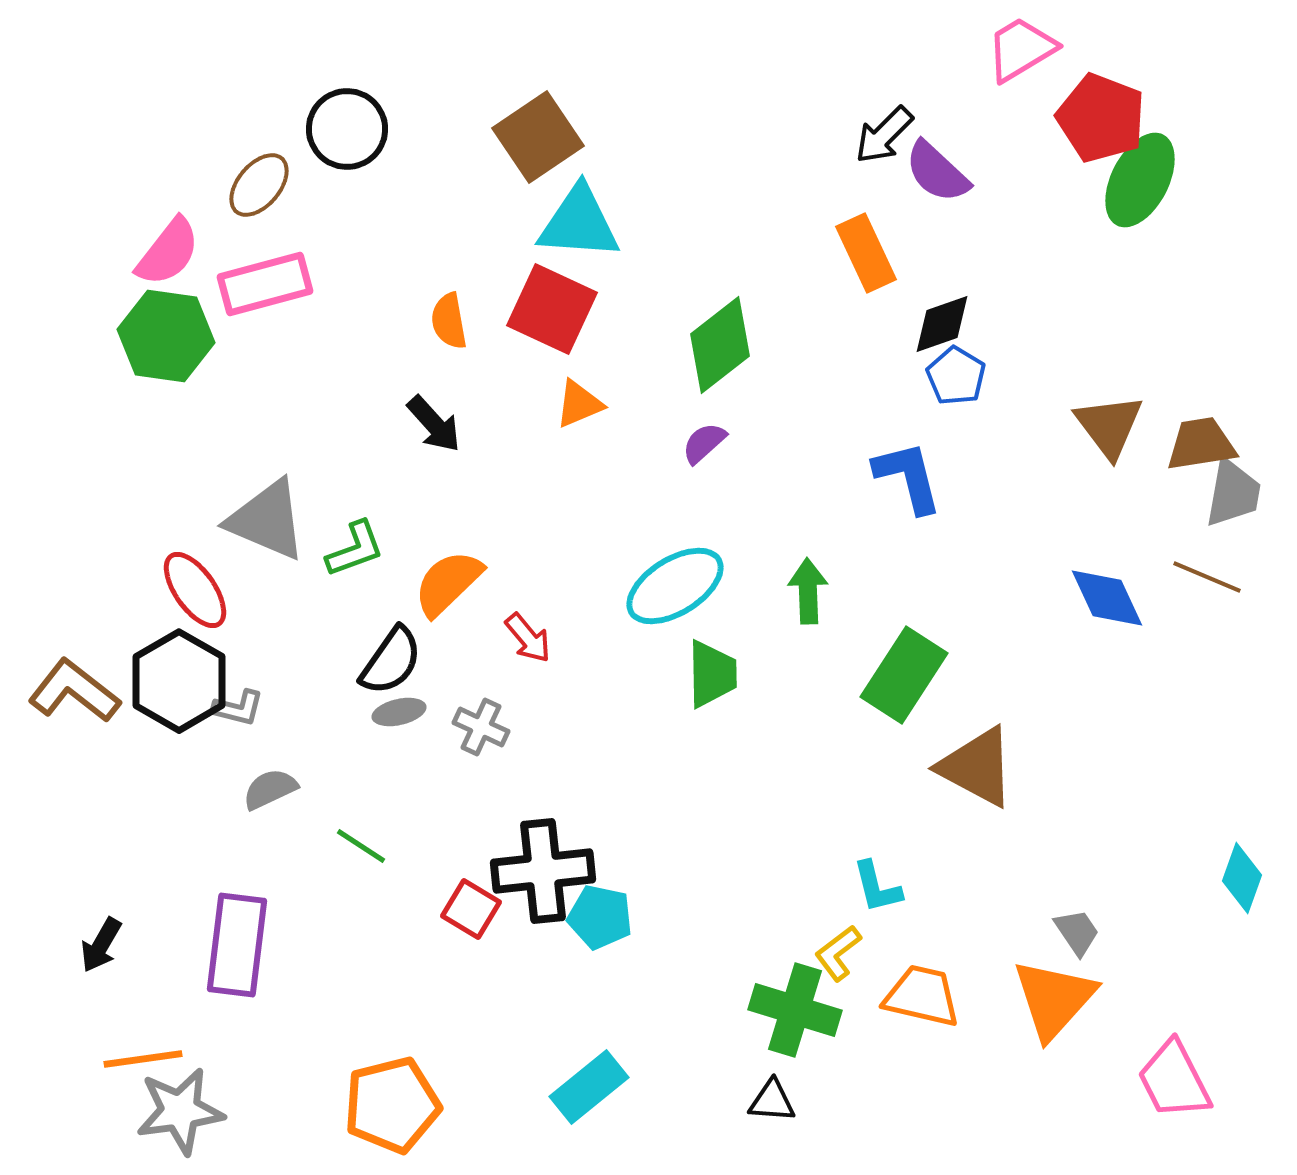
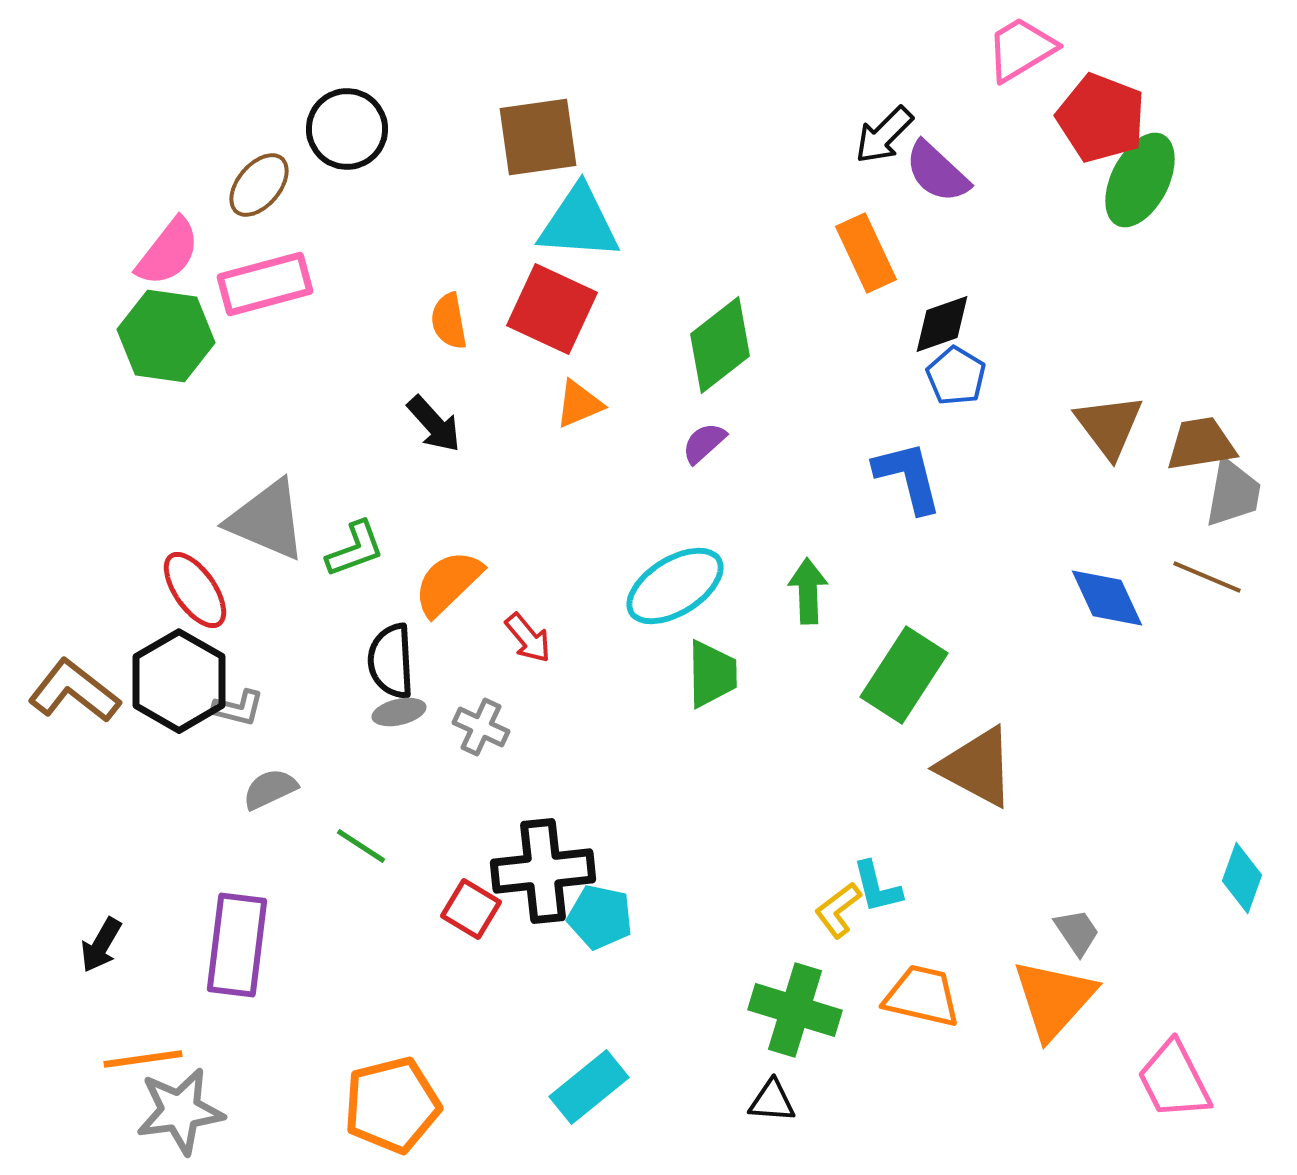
brown square at (538, 137): rotated 26 degrees clockwise
black semicircle at (391, 661): rotated 142 degrees clockwise
yellow L-shape at (838, 953): moved 43 px up
